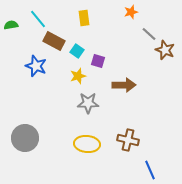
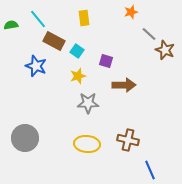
purple square: moved 8 px right
